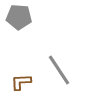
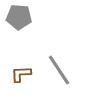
brown L-shape: moved 8 px up
